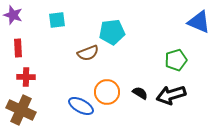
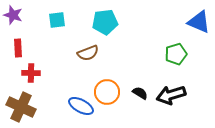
cyan pentagon: moved 7 px left, 10 px up
green pentagon: moved 6 px up
red cross: moved 5 px right, 4 px up
brown cross: moved 3 px up
